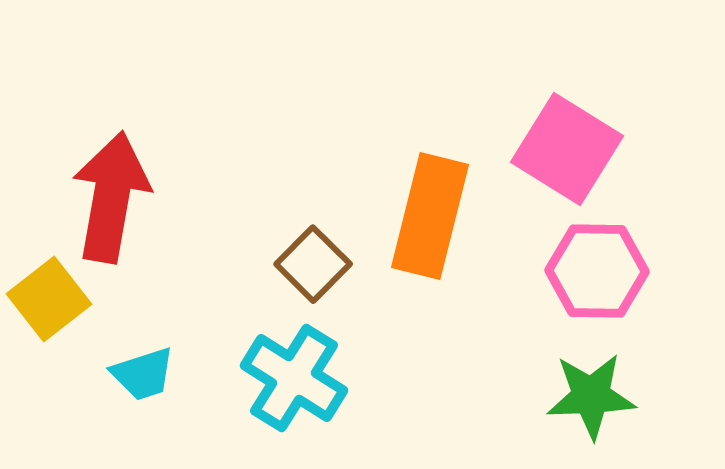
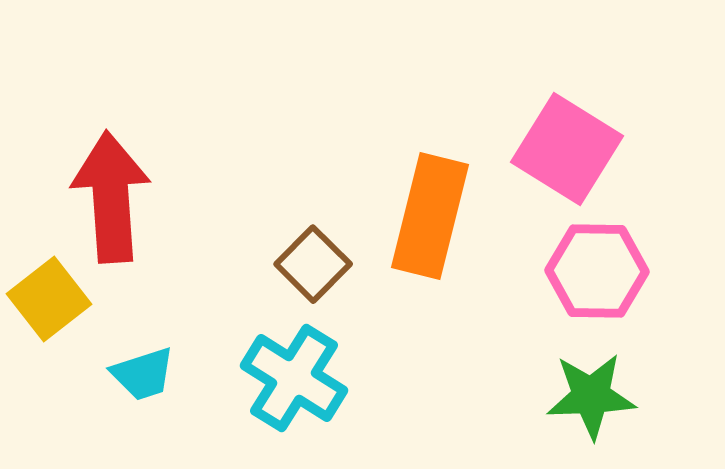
red arrow: rotated 14 degrees counterclockwise
